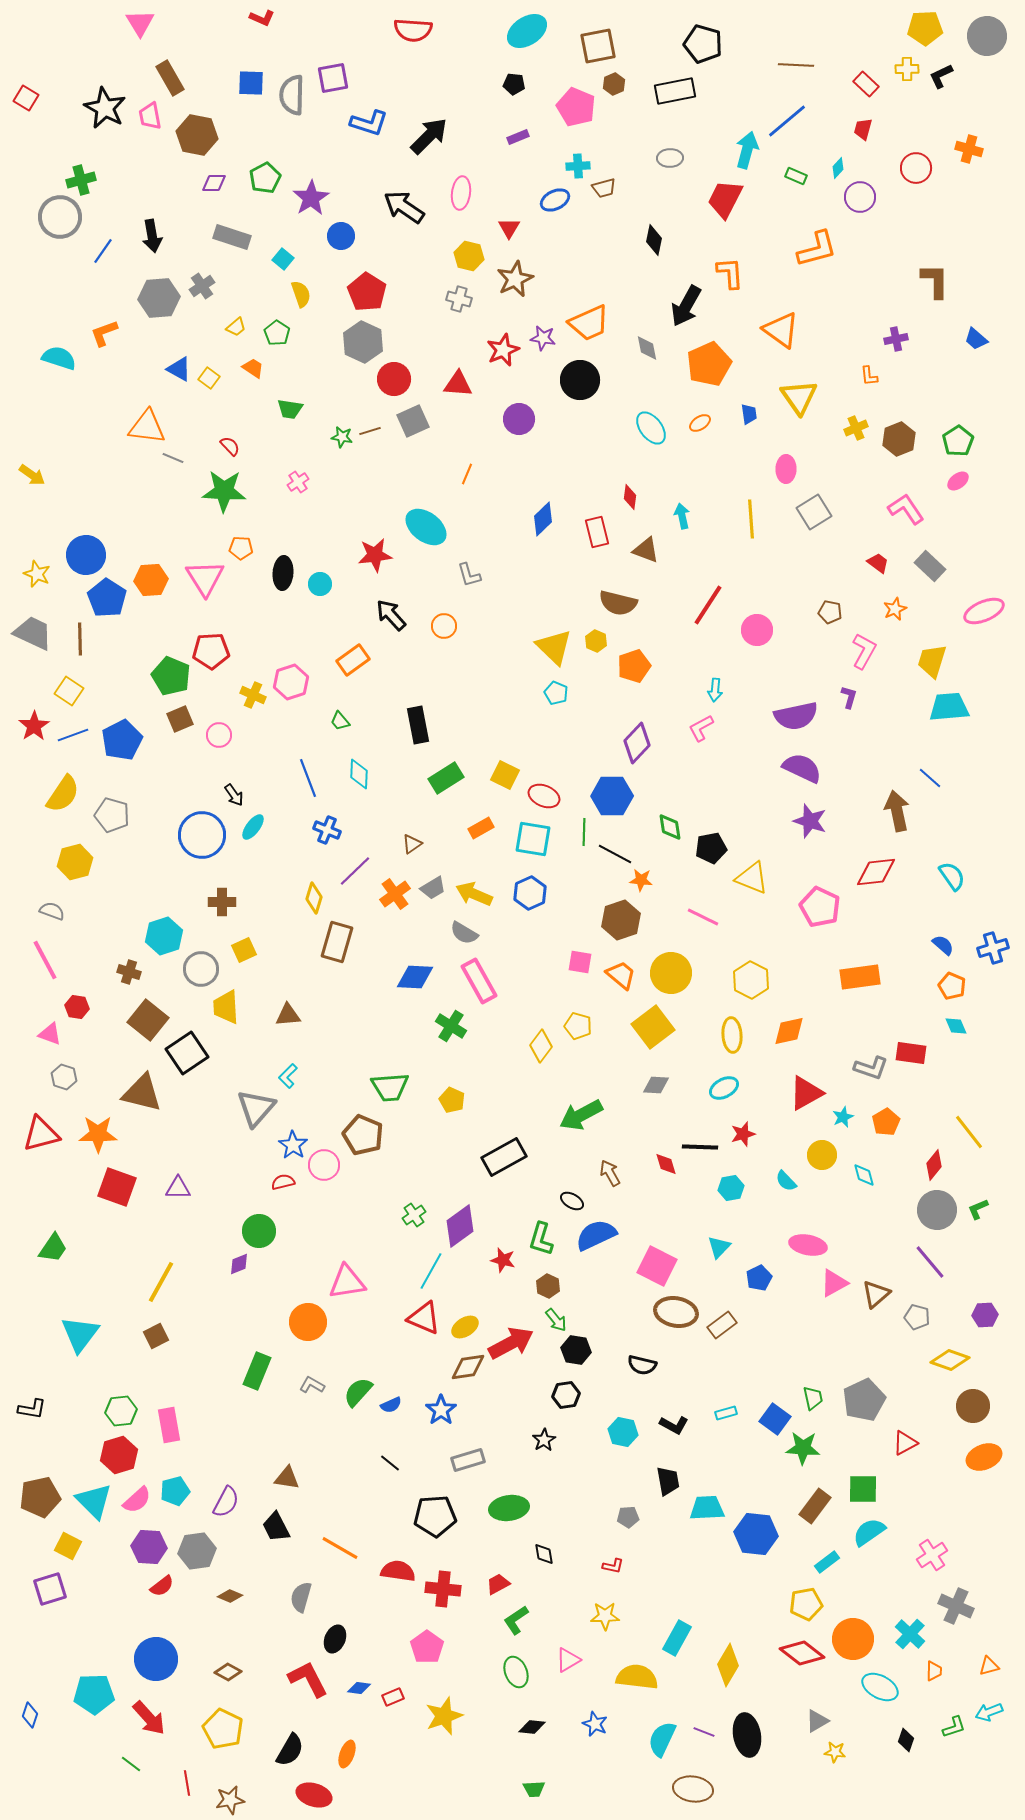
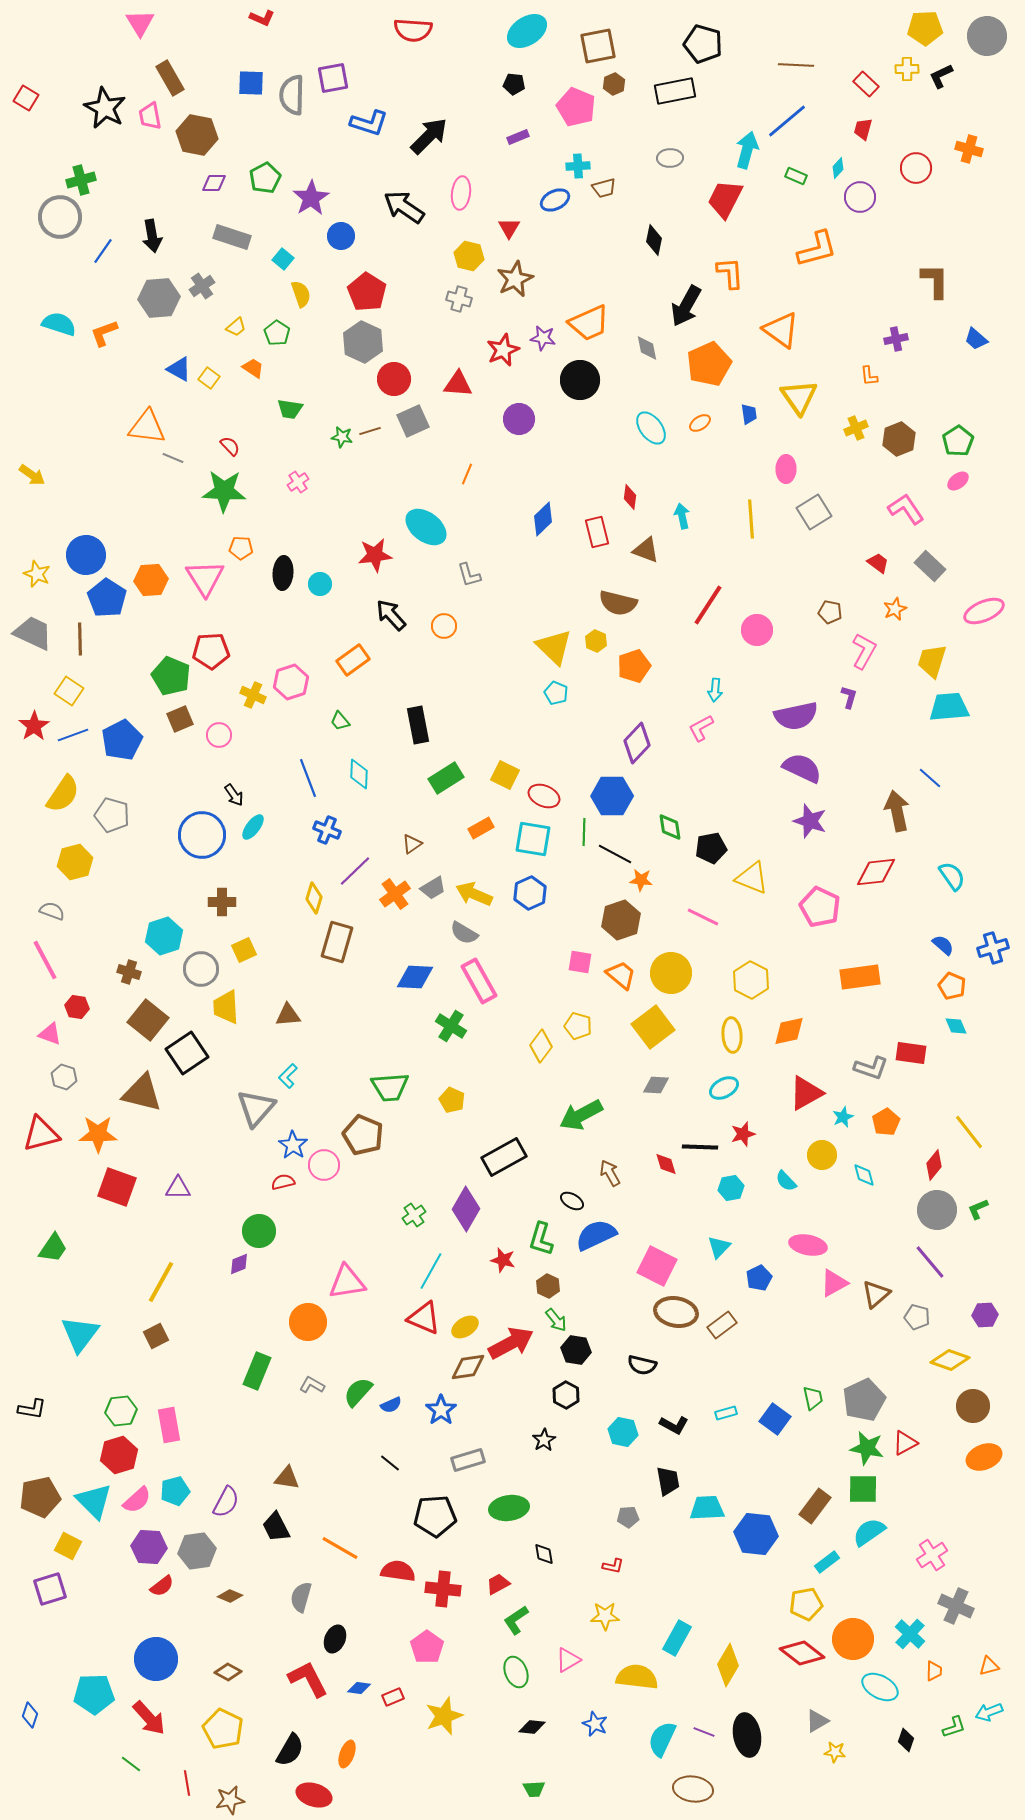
cyan semicircle at (59, 358): moved 34 px up
purple diamond at (460, 1226): moved 6 px right, 17 px up; rotated 24 degrees counterclockwise
black hexagon at (566, 1395): rotated 24 degrees counterclockwise
green star at (803, 1448): moved 64 px right; rotated 8 degrees clockwise
